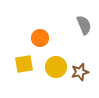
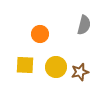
gray semicircle: rotated 36 degrees clockwise
orange circle: moved 4 px up
yellow square: moved 1 px right, 1 px down; rotated 12 degrees clockwise
